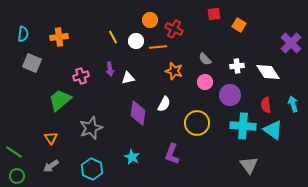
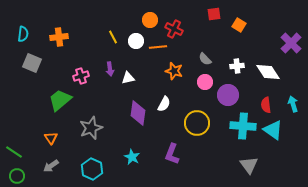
purple circle: moved 2 px left
